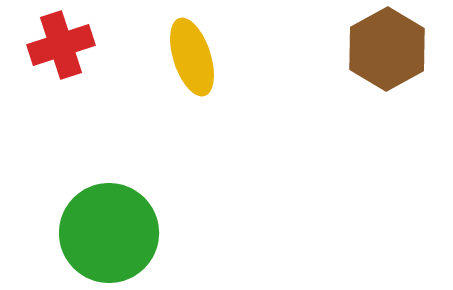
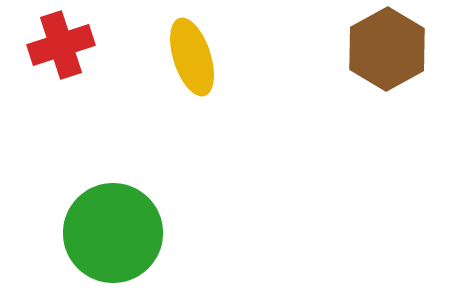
green circle: moved 4 px right
